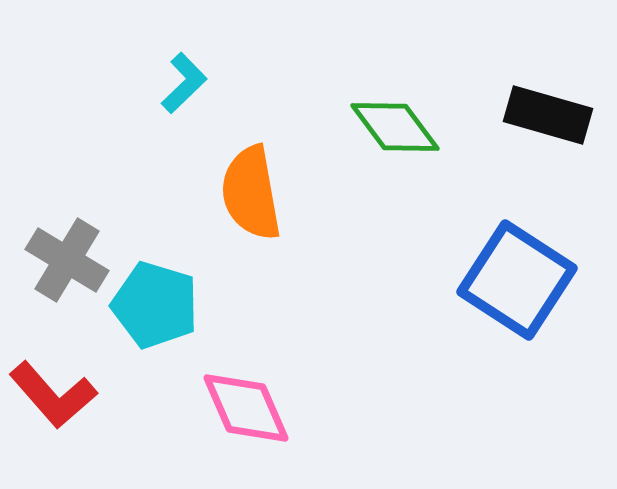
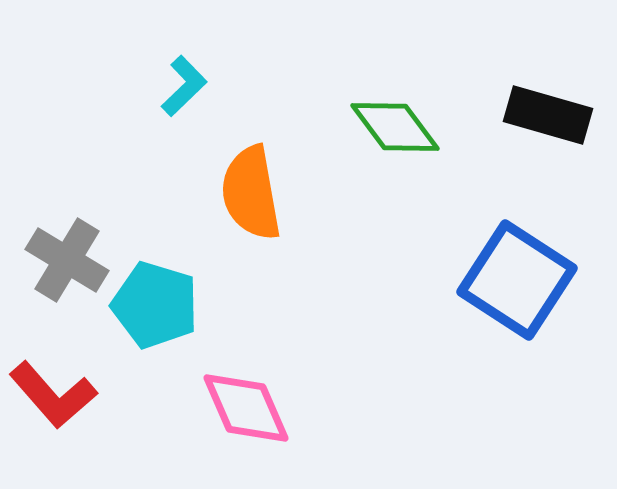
cyan L-shape: moved 3 px down
